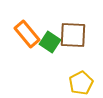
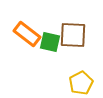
orange rectangle: rotated 12 degrees counterclockwise
green square: rotated 20 degrees counterclockwise
